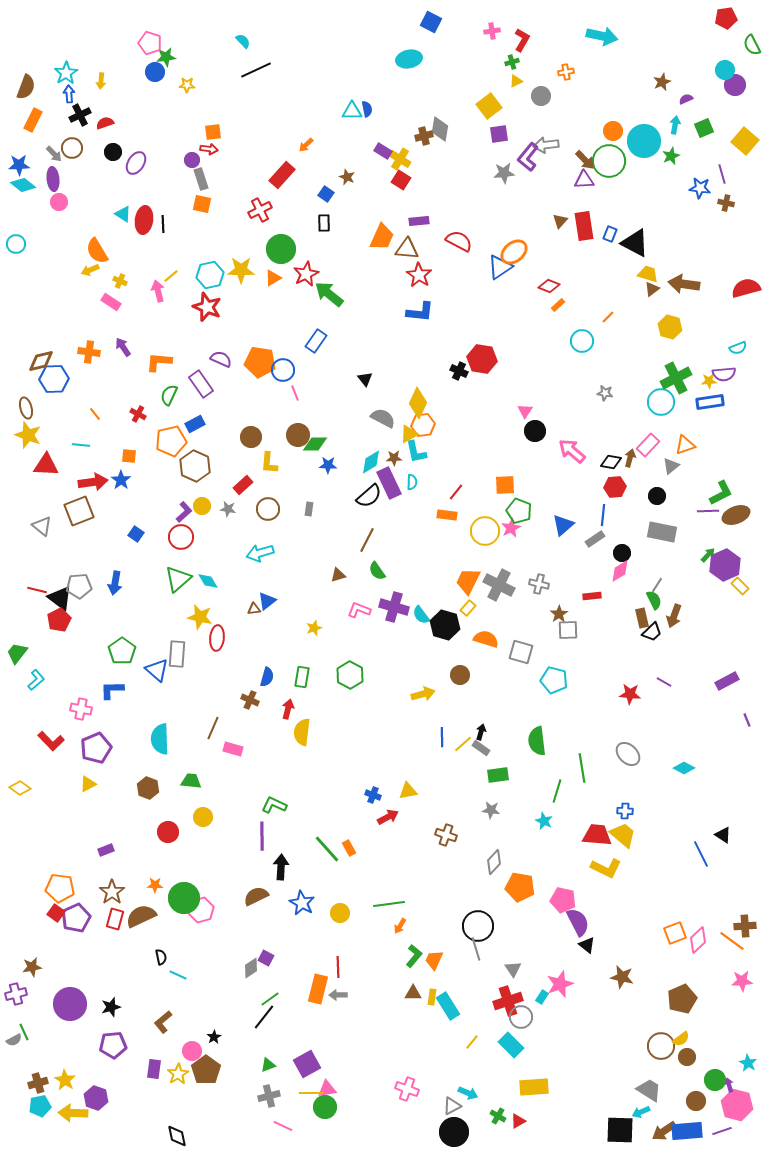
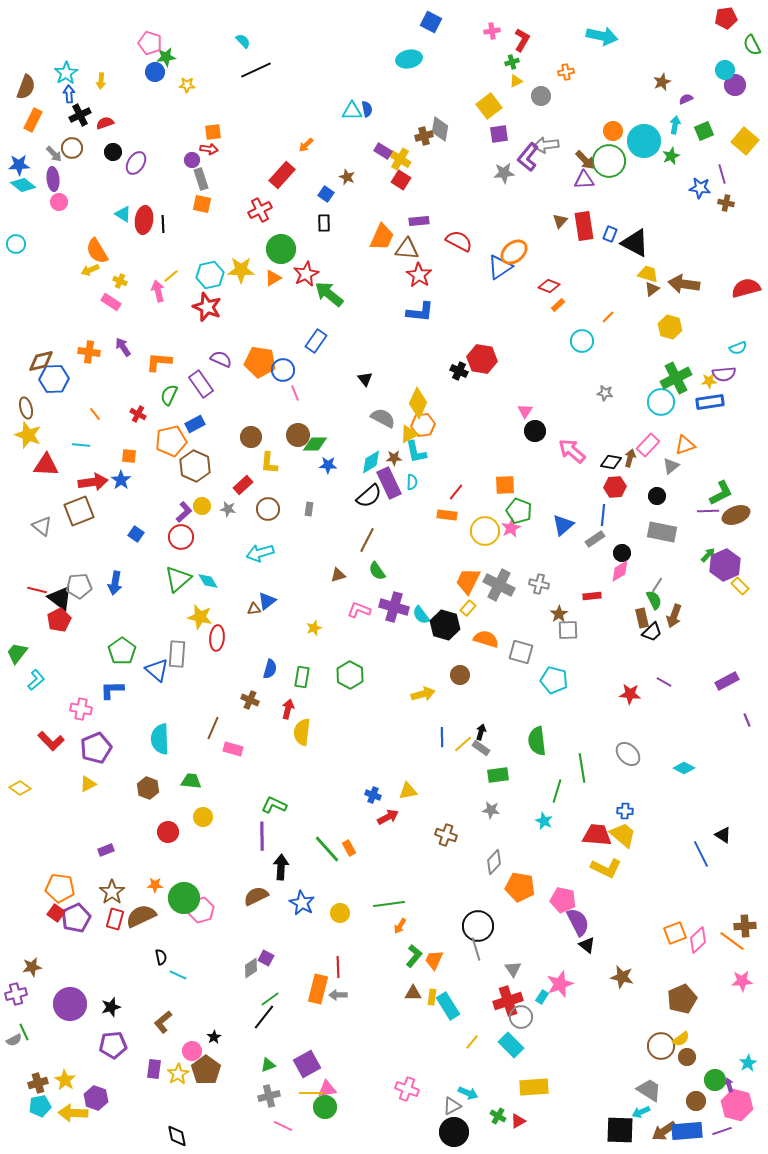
green square at (704, 128): moved 3 px down
blue semicircle at (267, 677): moved 3 px right, 8 px up
cyan star at (748, 1063): rotated 12 degrees clockwise
